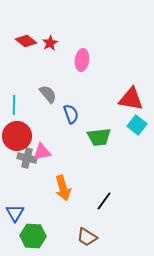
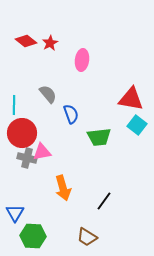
red circle: moved 5 px right, 3 px up
